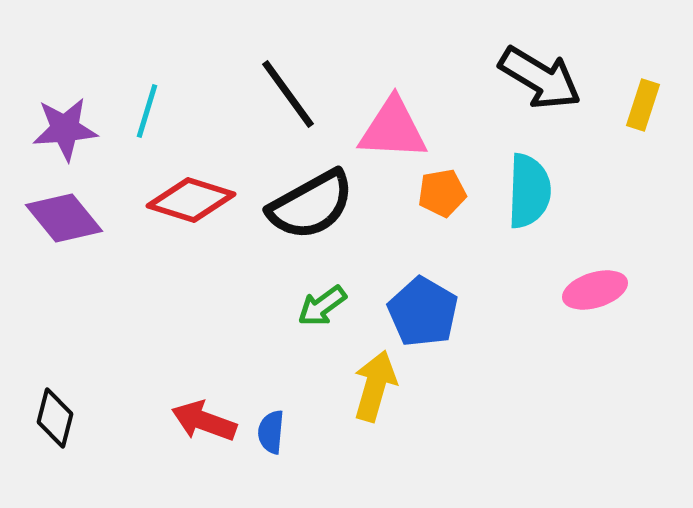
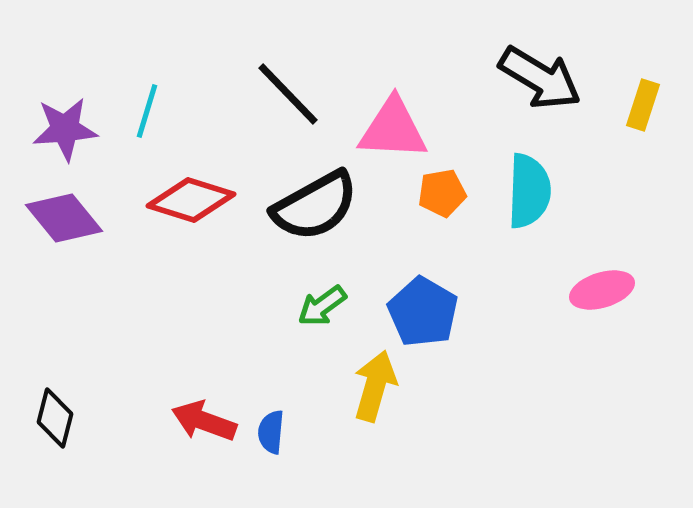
black line: rotated 8 degrees counterclockwise
black semicircle: moved 4 px right, 1 px down
pink ellipse: moved 7 px right
